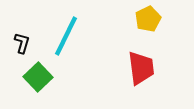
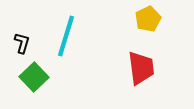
cyan line: rotated 9 degrees counterclockwise
green square: moved 4 px left
